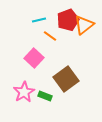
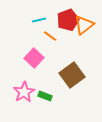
brown square: moved 6 px right, 4 px up
